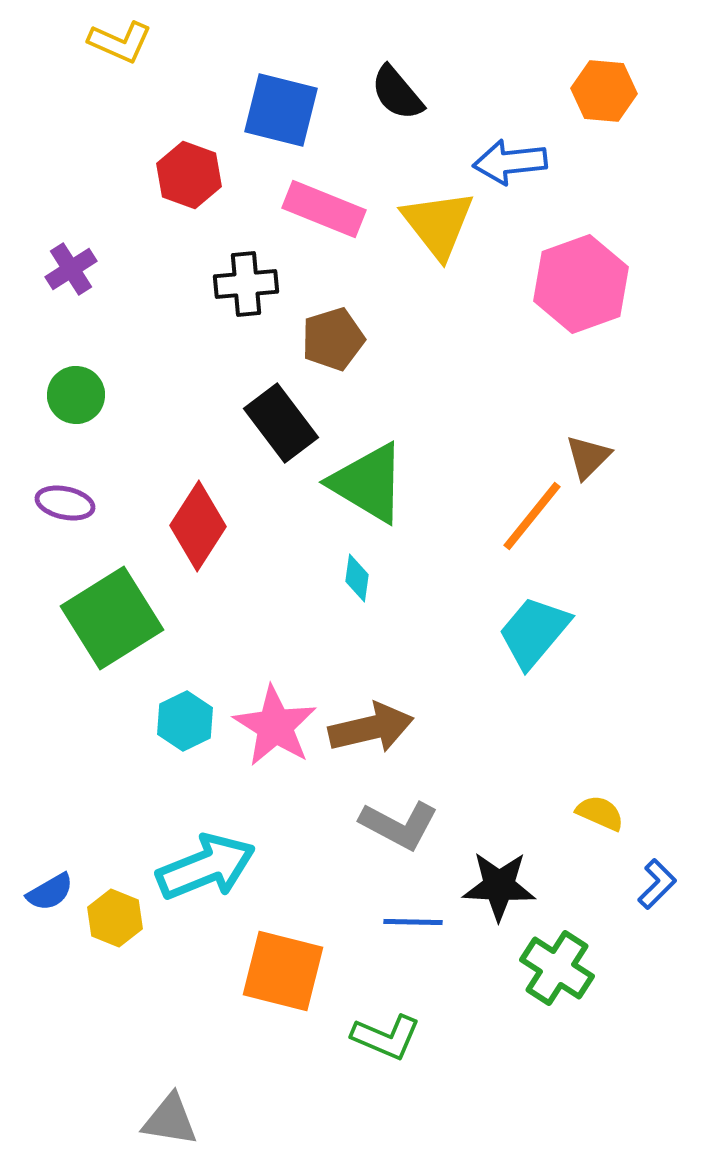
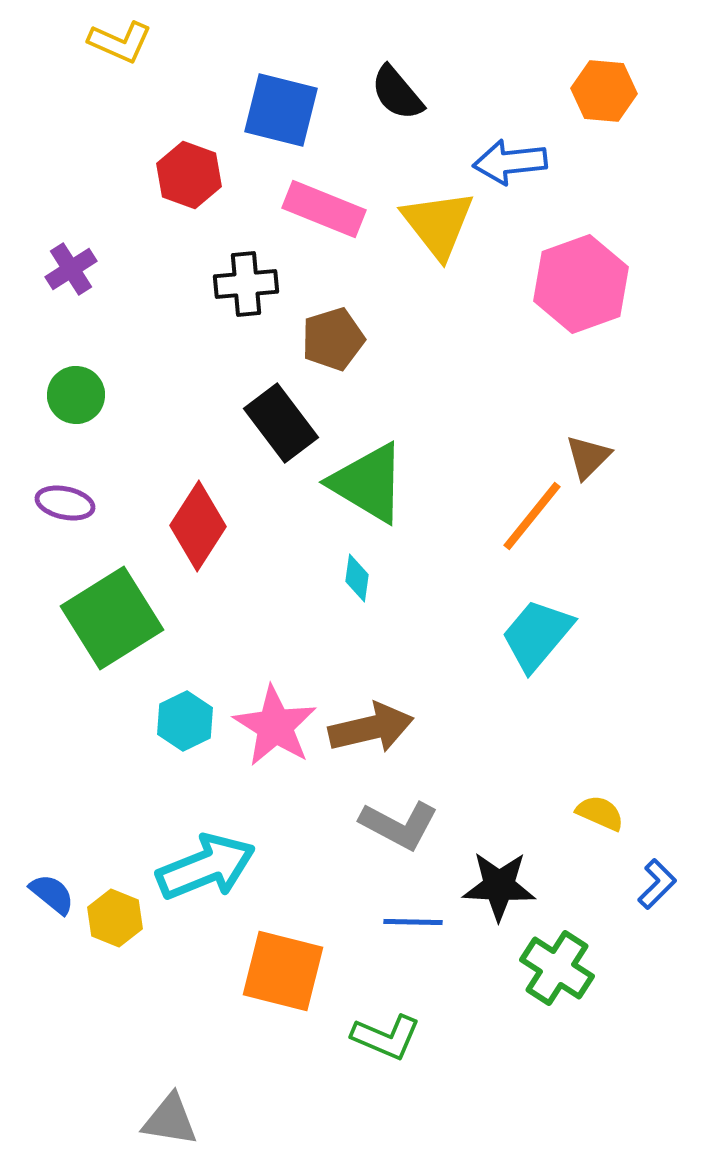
cyan trapezoid: moved 3 px right, 3 px down
blue semicircle: moved 2 px right, 2 px down; rotated 111 degrees counterclockwise
